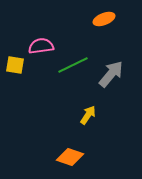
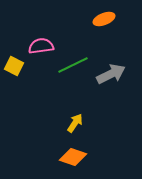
yellow square: moved 1 px left, 1 px down; rotated 18 degrees clockwise
gray arrow: rotated 24 degrees clockwise
yellow arrow: moved 13 px left, 8 px down
orange diamond: moved 3 px right
